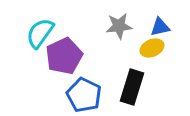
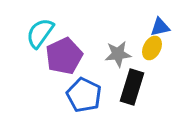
gray star: moved 1 px left, 28 px down
yellow ellipse: rotated 40 degrees counterclockwise
